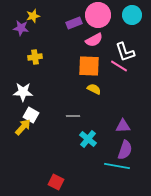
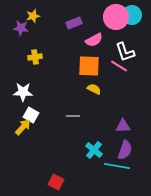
pink circle: moved 18 px right, 2 px down
cyan cross: moved 6 px right, 11 px down
